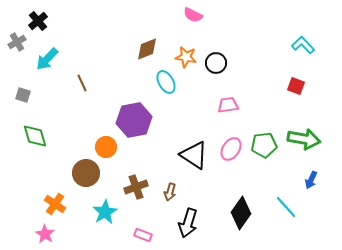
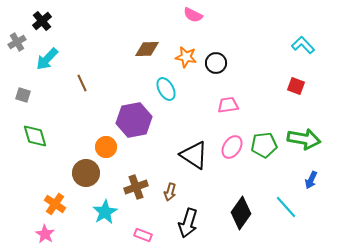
black cross: moved 4 px right
brown diamond: rotated 20 degrees clockwise
cyan ellipse: moved 7 px down
pink ellipse: moved 1 px right, 2 px up
